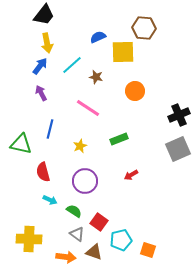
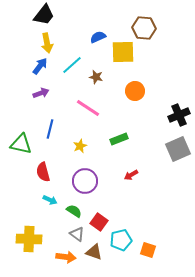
purple arrow: rotated 98 degrees clockwise
